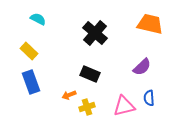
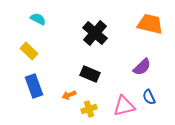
blue rectangle: moved 3 px right, 4 px down
blue semicircle: moved 1 px up; rotated 21 degrees counterclockwise
yellow cross: moved 2 px right, 2 px down
